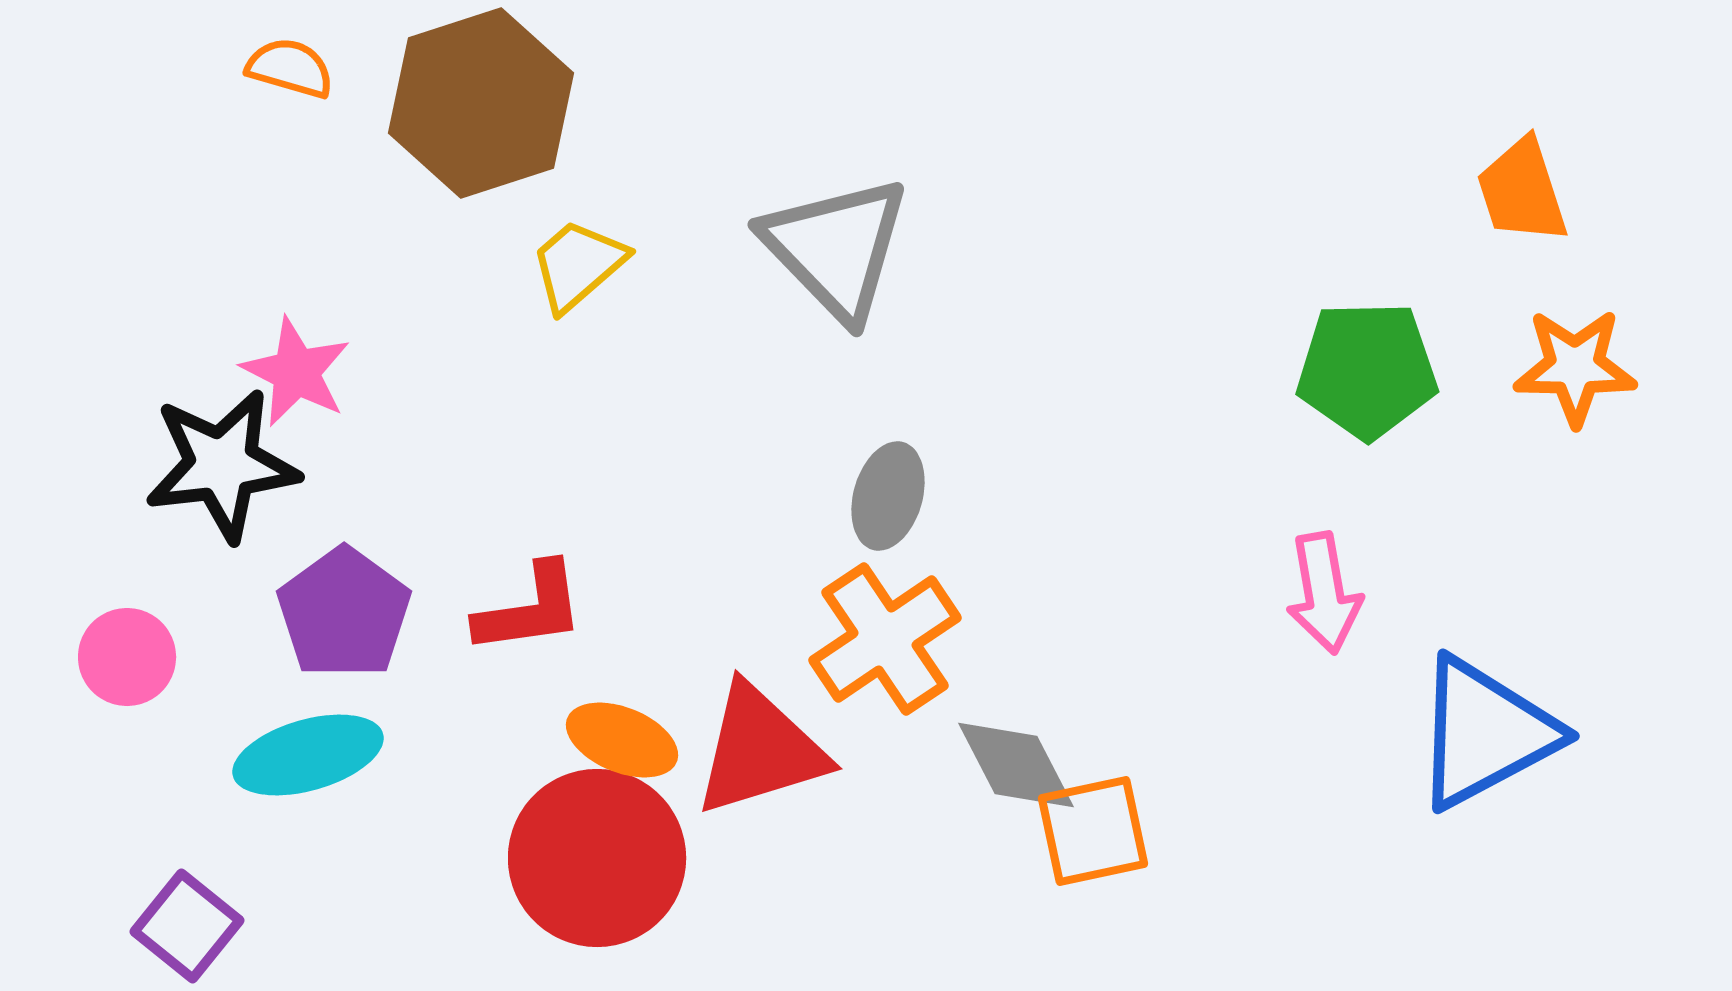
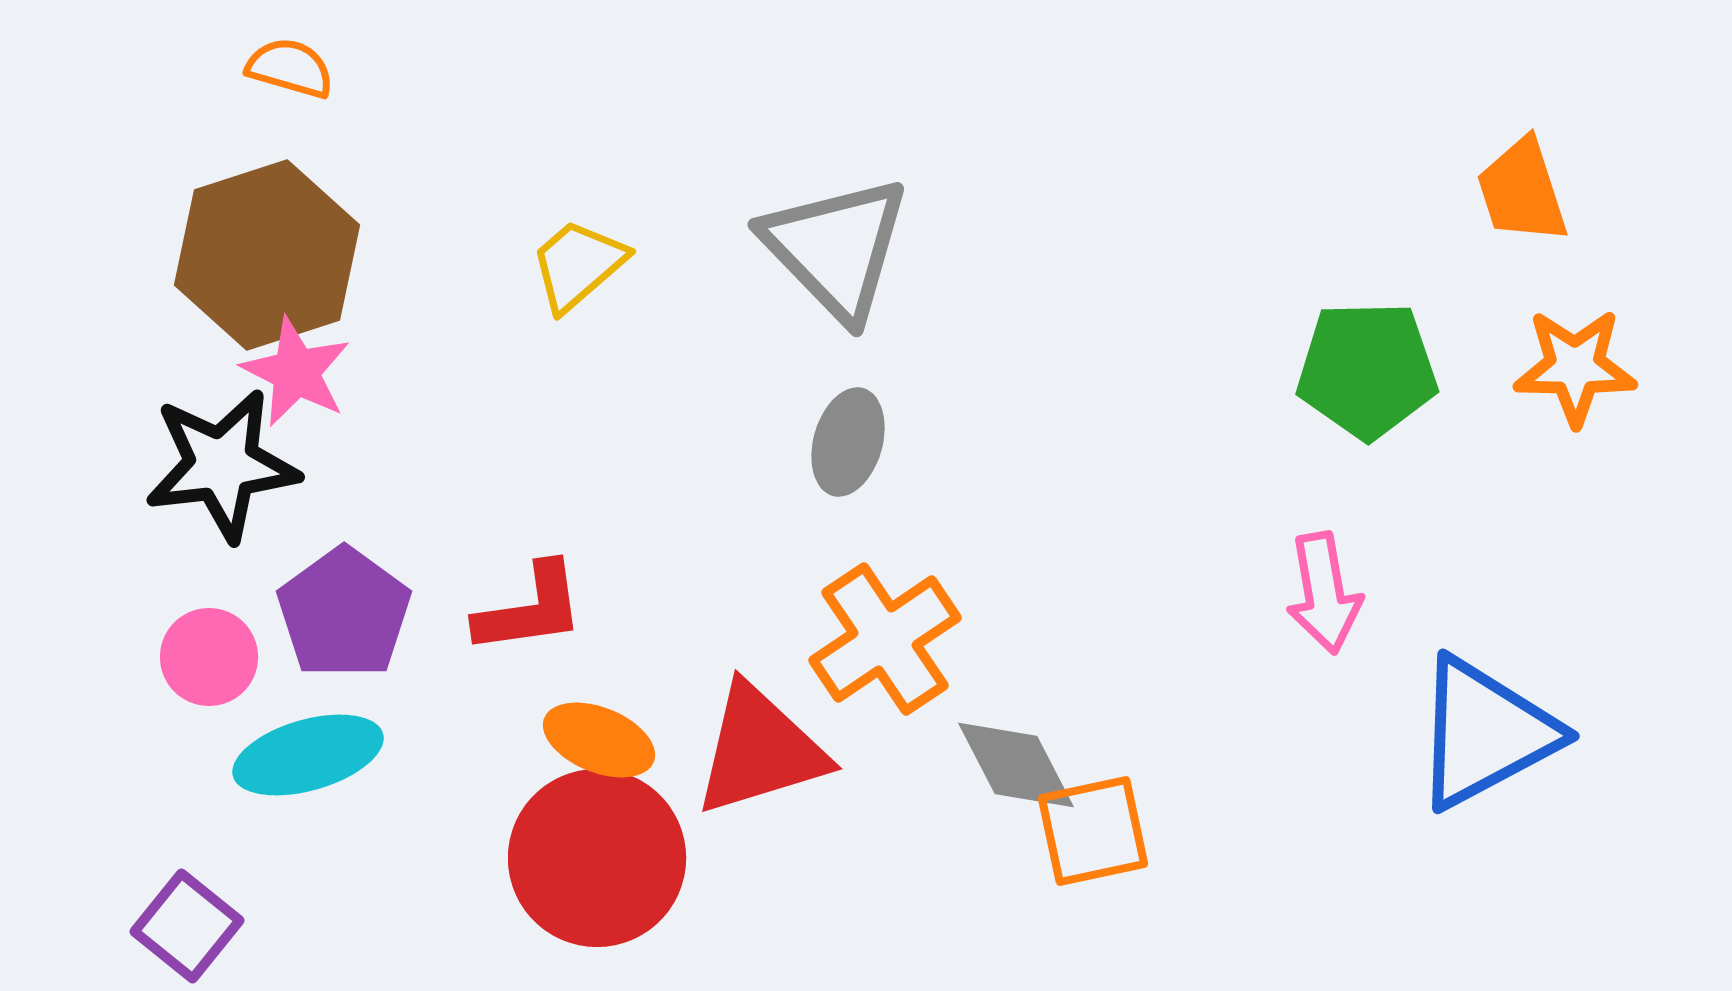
brown hexagon: moved 214 px left, 152 px down
gray ellipse: moved 40 px left, 54 px up
pink circle: moved 82 px right
orange ellipse: moved 23 px left
